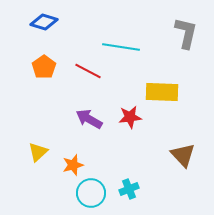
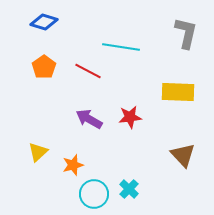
yellow rectangle: moved 16 px right
cyan cross: rotated 24 degrees counterclockwise
cyan circle: moved 3 px right, 1 px down
